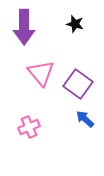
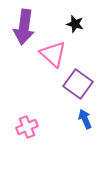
purple arrow: rotated 8 degrees clockwise
pink triangle: moved 12 px right, 19 px up; rotated 8 degrees counterclockwise
blue arrow: rotated 24 degrees clockwise
pink cross: moved 2 px left
